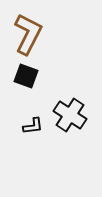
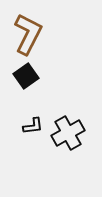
black square: rotated 35 degrees clockwise
black cross: moved 2 px left, 18 px down; rotated 28 degrees clockwise
